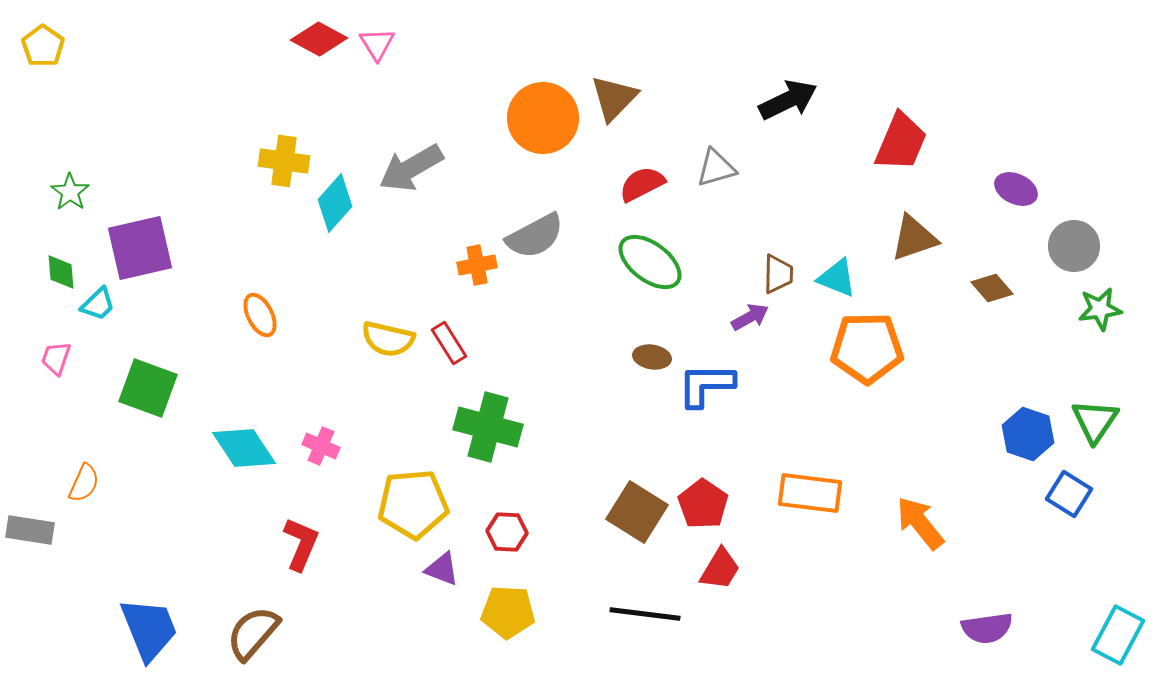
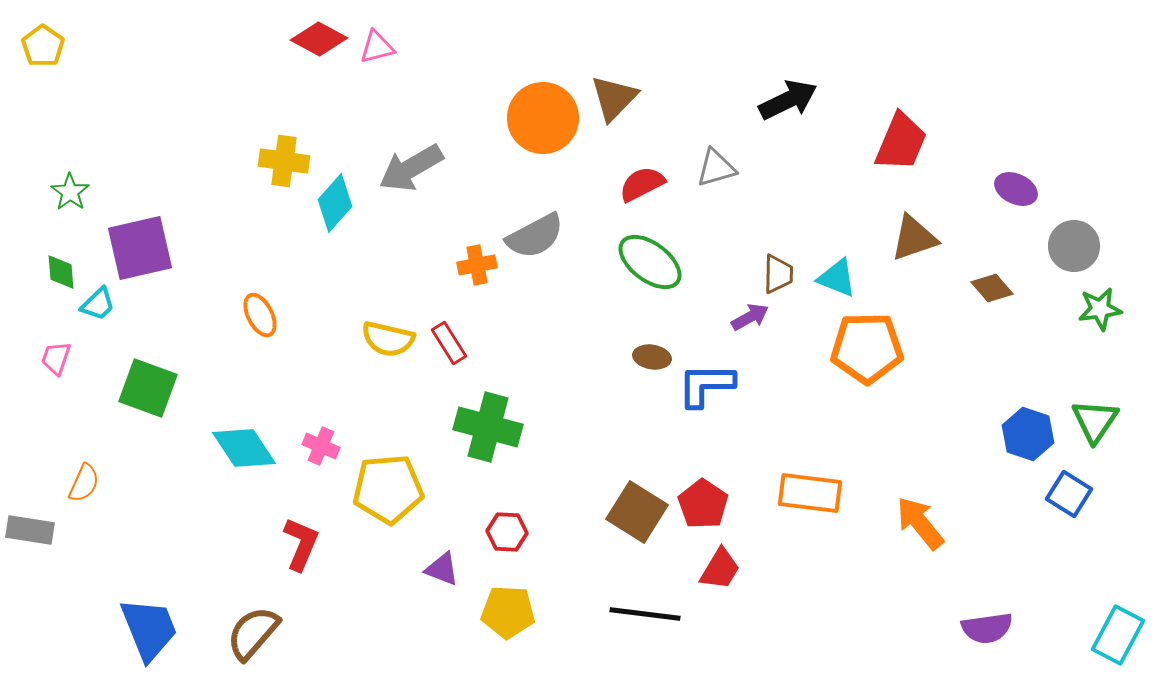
pink triangle at (377, 44): moved 3 px down; rotated 48 degrees clockwise
yellow pentagon at (413, 504): moved 25 px left, 15 px up
